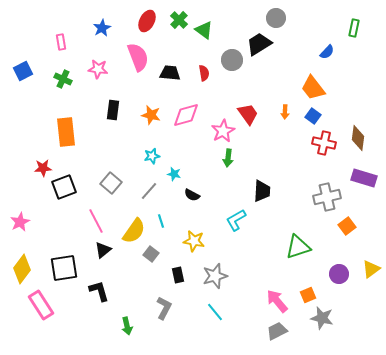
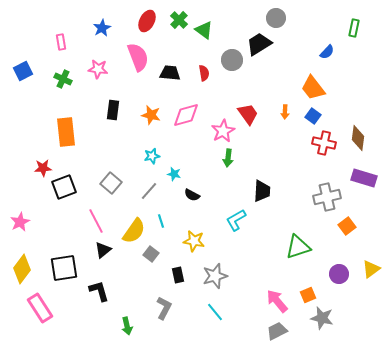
pink rectangle at (41, 305): moved 1 px left, 3 px down
